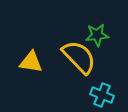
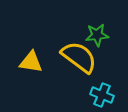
yellow semicircle: rotated 9 degrees counterclockwise
